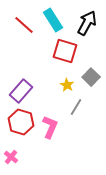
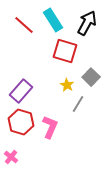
gray line: moved 2 px right, 3 px up
